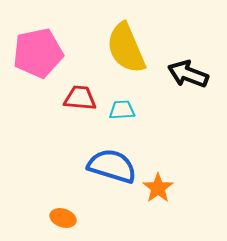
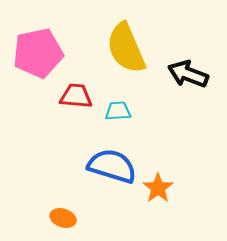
red trapezoid: moved 4 px left, 2 px up
cyan trapezoid: moved 4 px left, 1 px down
